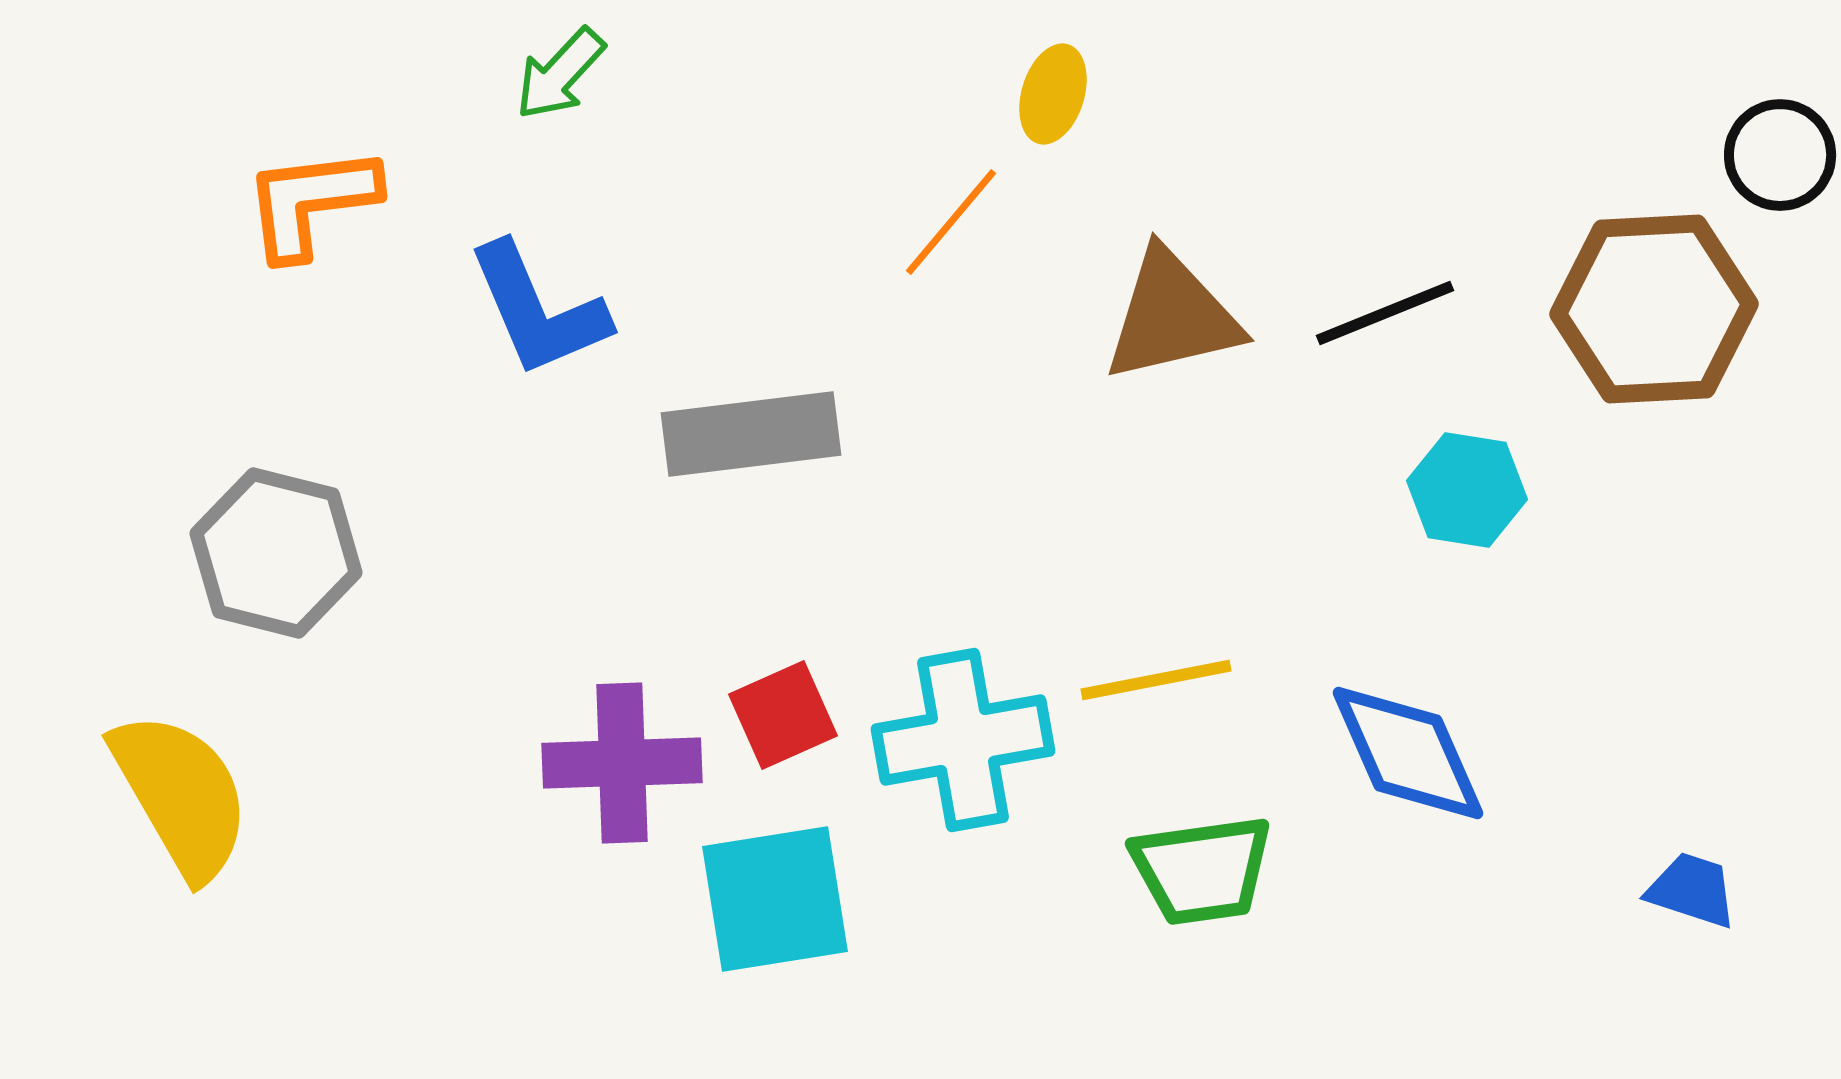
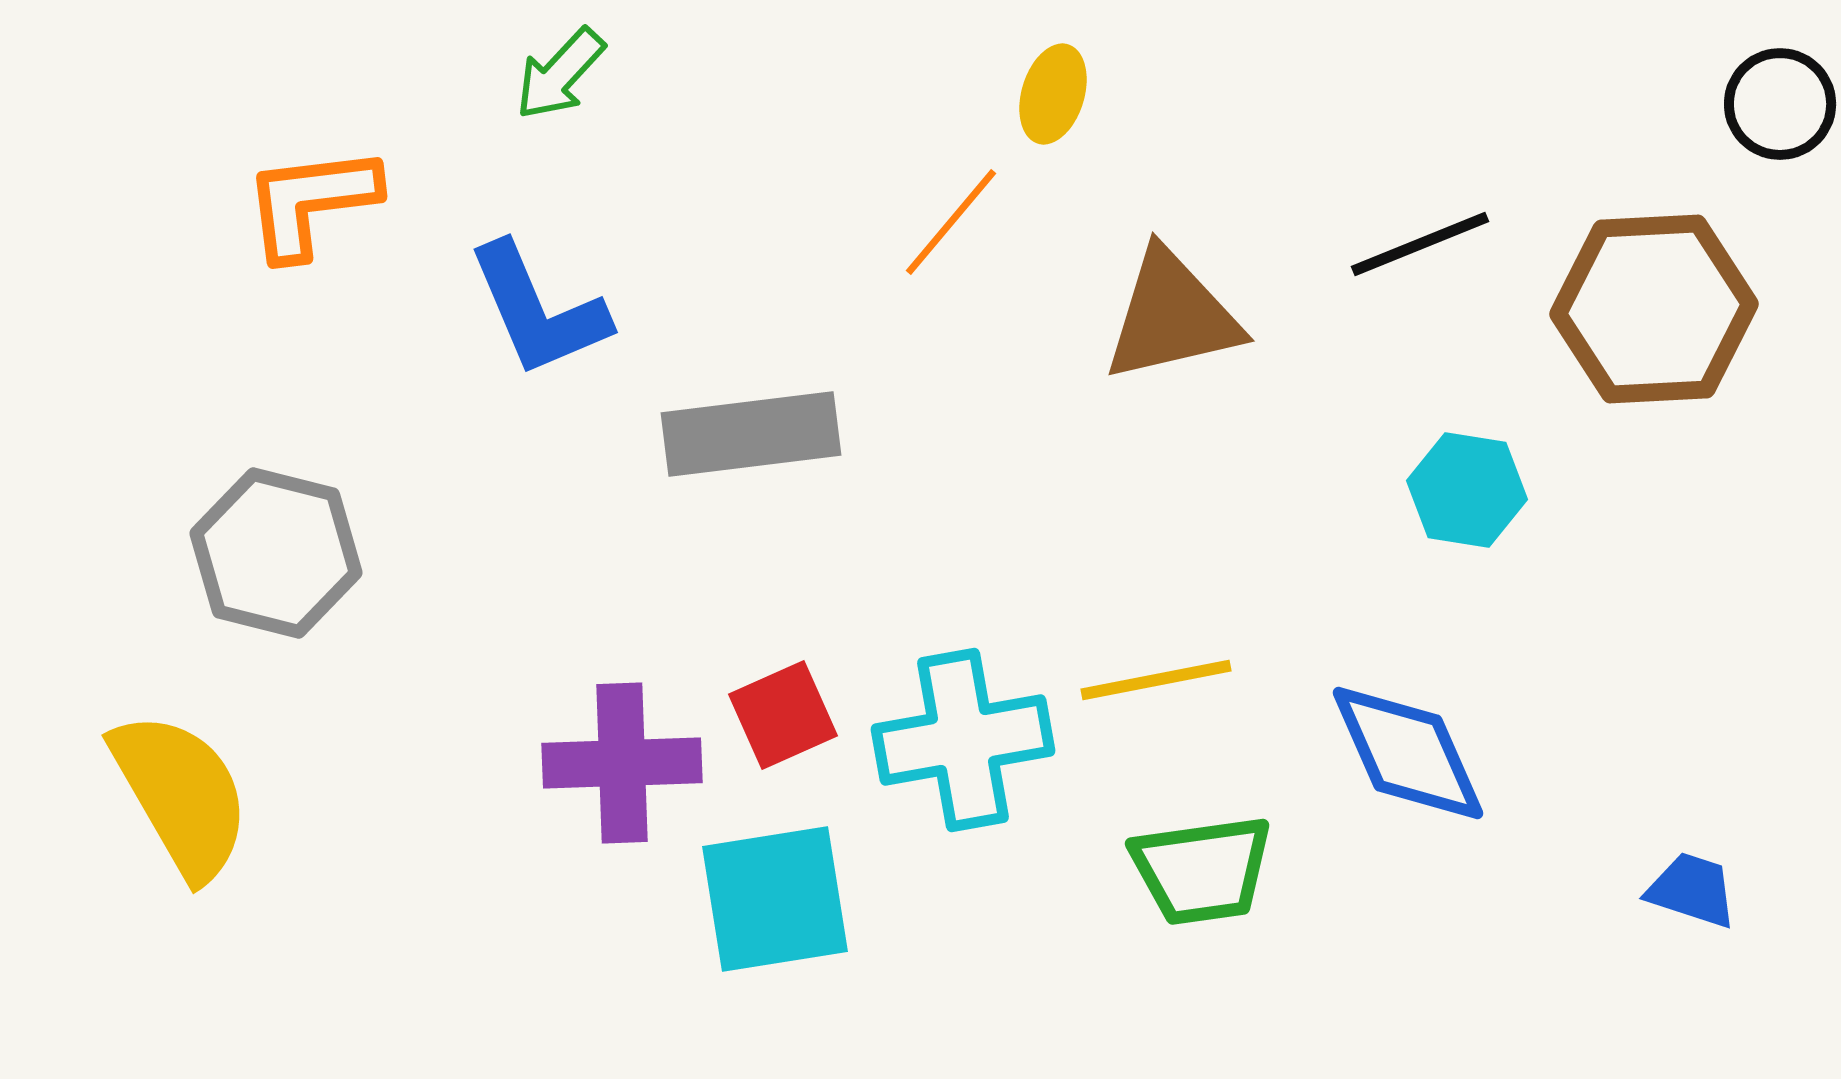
black circle: moved 51 px up
black line: moved 35 px right, 69 px up
